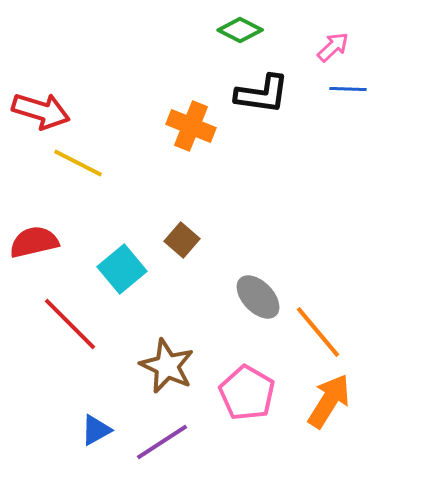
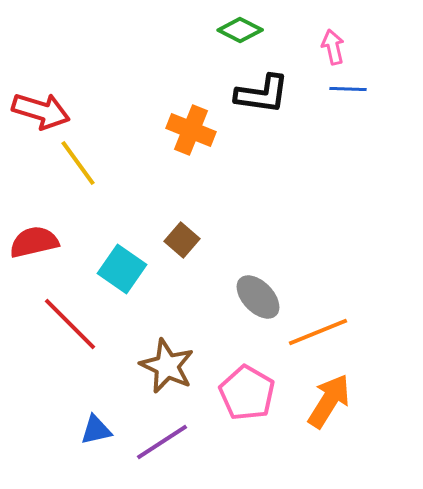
pink arrow: rotated 60 degrees counterclockwise
orange cross: moved 4 px down
yellow line: rotated 27 degrees clockwise
cyan square: rotated 15 degrees counterclockwise
orange line: rotated 72 degrees counterclockwise
blue triangle: rotated 16 degrees clockwise
